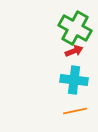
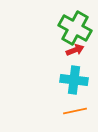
red arrow: moved 1 px right, 1 px up
